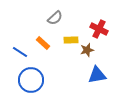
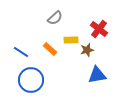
red cross: rotated 12 degrees clockwise
orange rectangle: moved 7 px right, 6 px down
blue line: moved 1 px right
